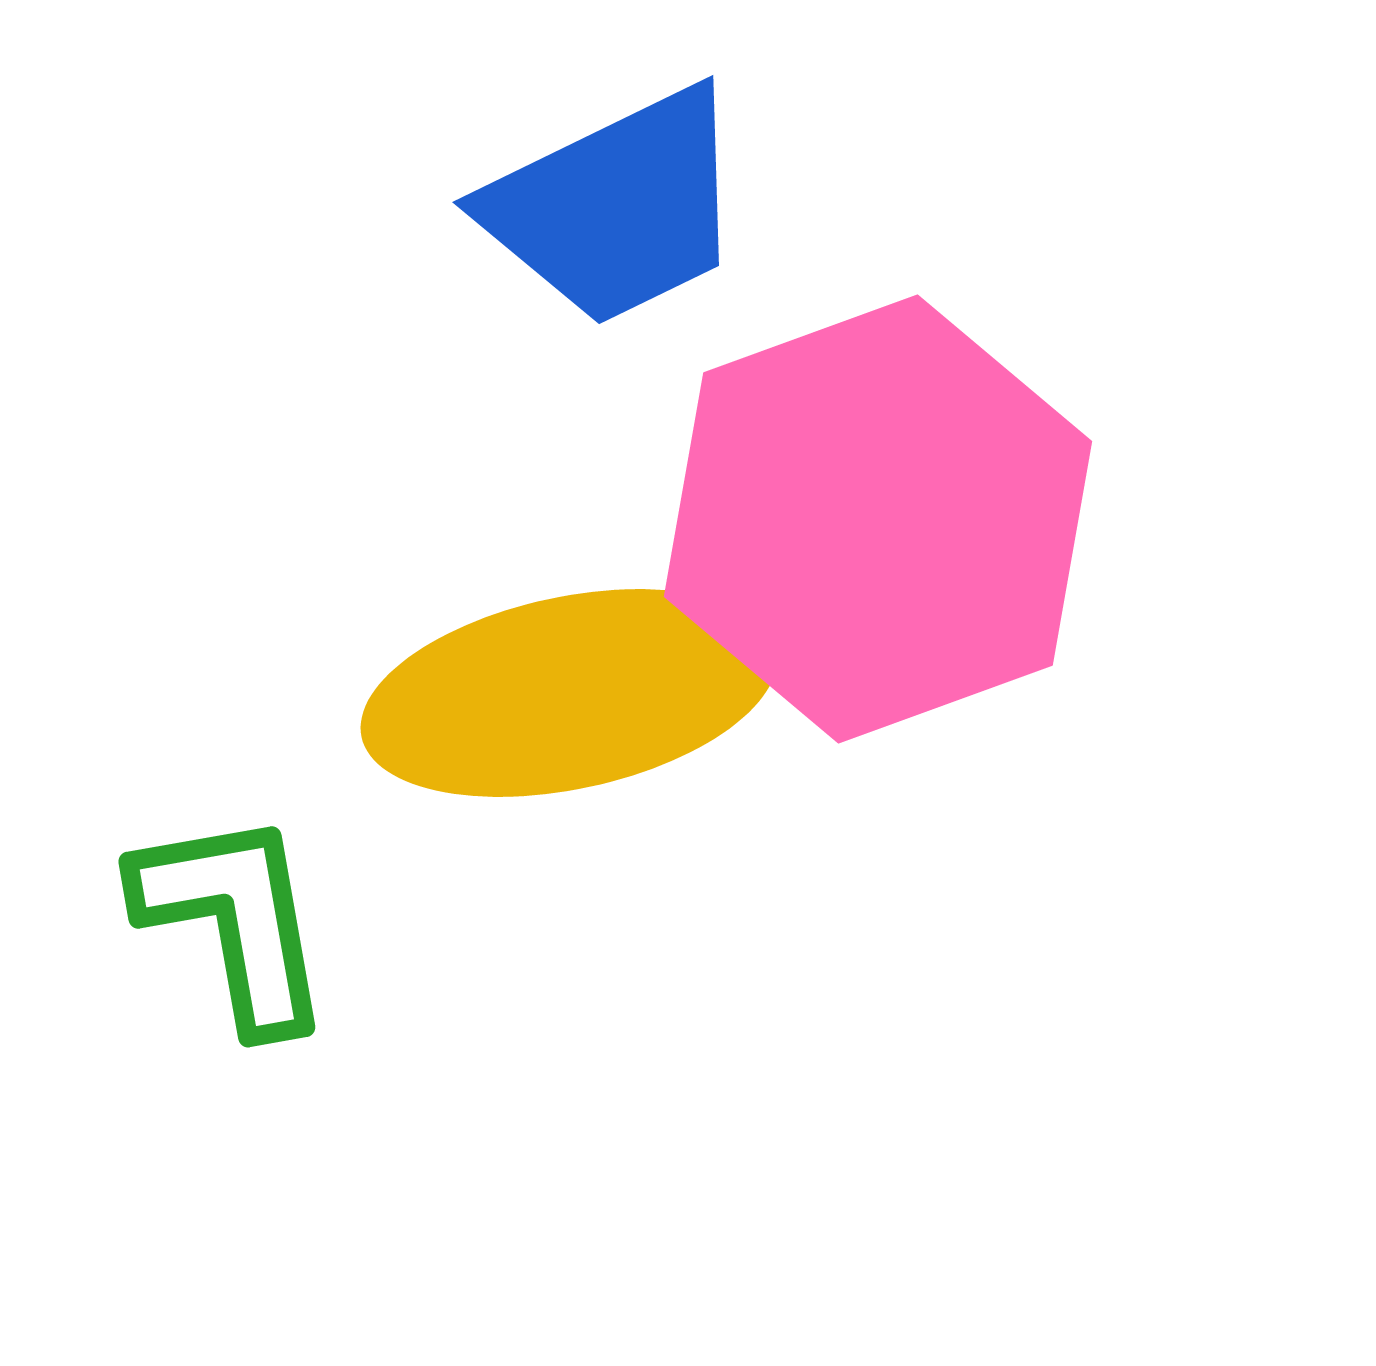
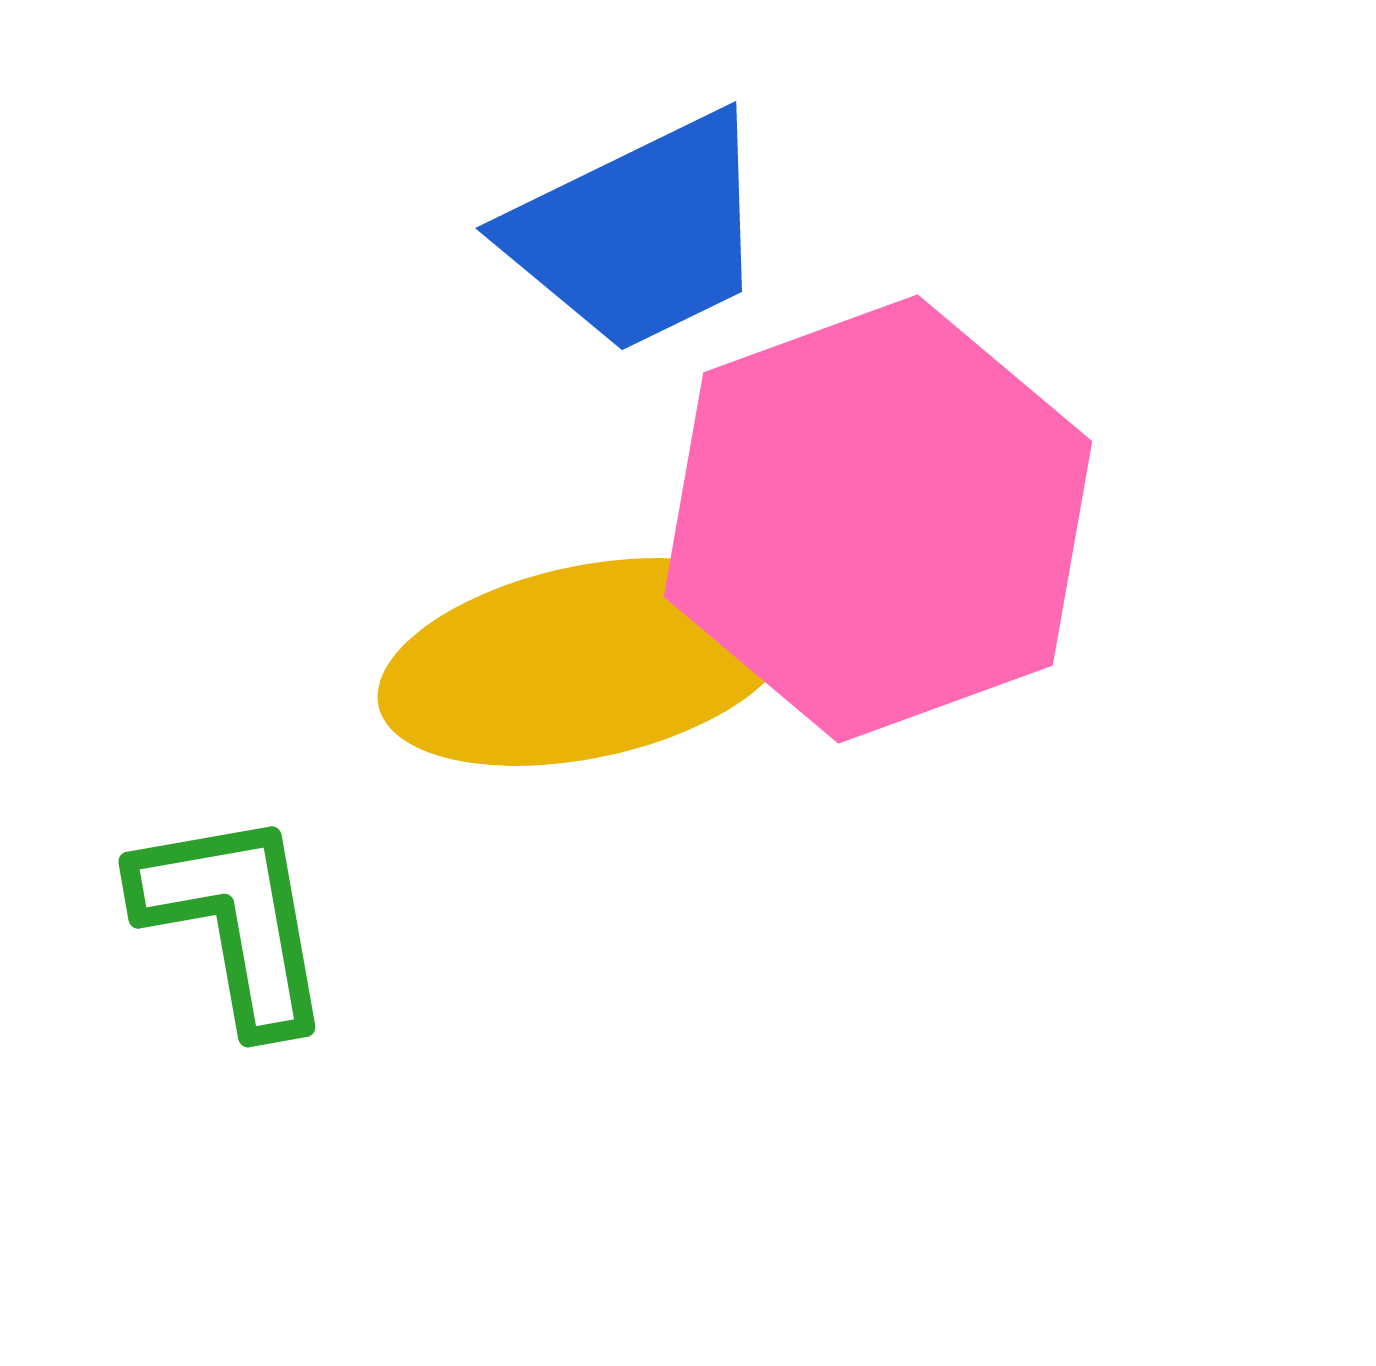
blue trapezoid: moved 23 px right, 26 px down
yellow ellipse: moved 17 px right, 31 px up
